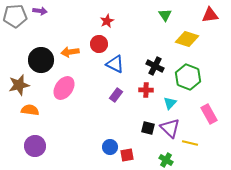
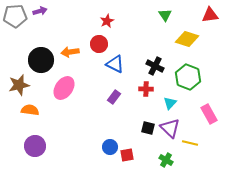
purple arrow: rotated 24 degrees counterclockwise
red cross: moved 1 px up
purple rectangle: moved 2 px left, 2 px down
